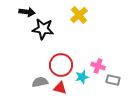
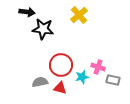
pink cross: moved 1 px down
